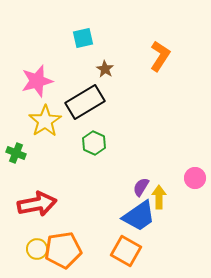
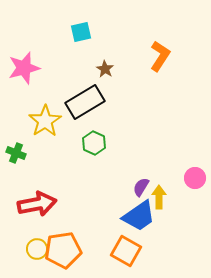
cyan square: moved 2 px left, 6 px up
pink star: moved 13 px left, 13 px up
